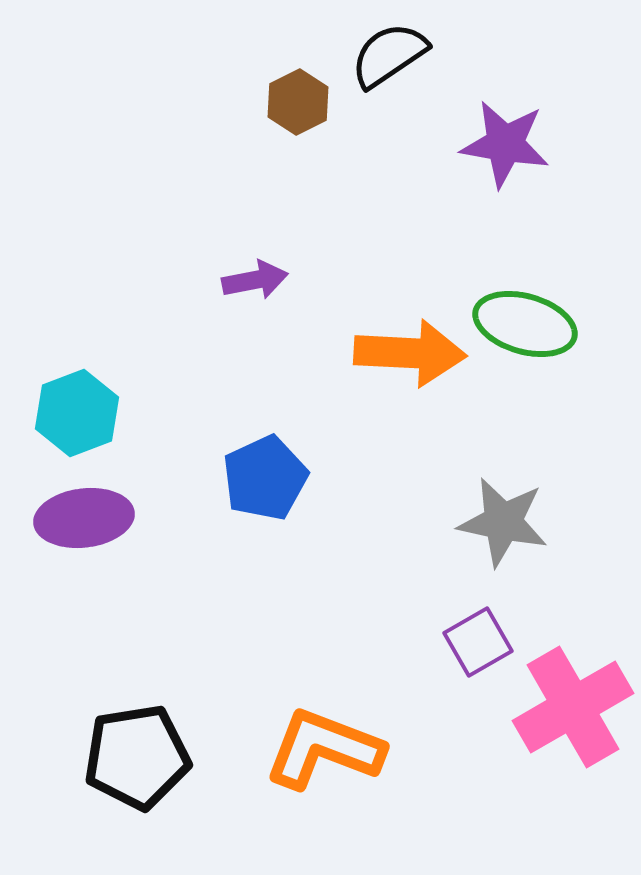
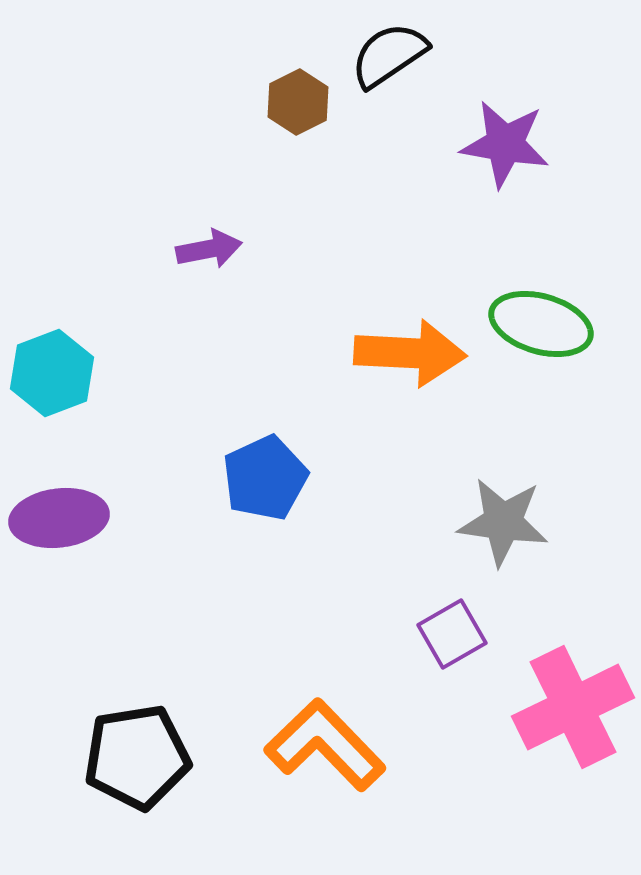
purple arrow: moved 46 px left, 31 px up
green ellipse: moved 16 px right
cyan hexagon: moved 25 px left, 40 px up
purple ellipse: moved 25 px left
gray star: rotated 4 degrees counterclockwise
purple square: moved 26 px left, 8 px up
pink cross: rotated 4 degrees clockwise
orange L-shape: moved 1 px right, 4 px up; rotated 25 degrees clockwise
